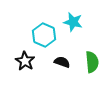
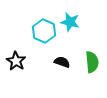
cyan star: moved 3 px left
cyan hexagon: moved 4 px up
black star: moved 9 px left
